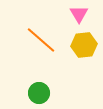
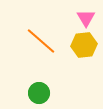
pink triangle: moved 7 px right, 4 px down
orange line: moved 1 px down
